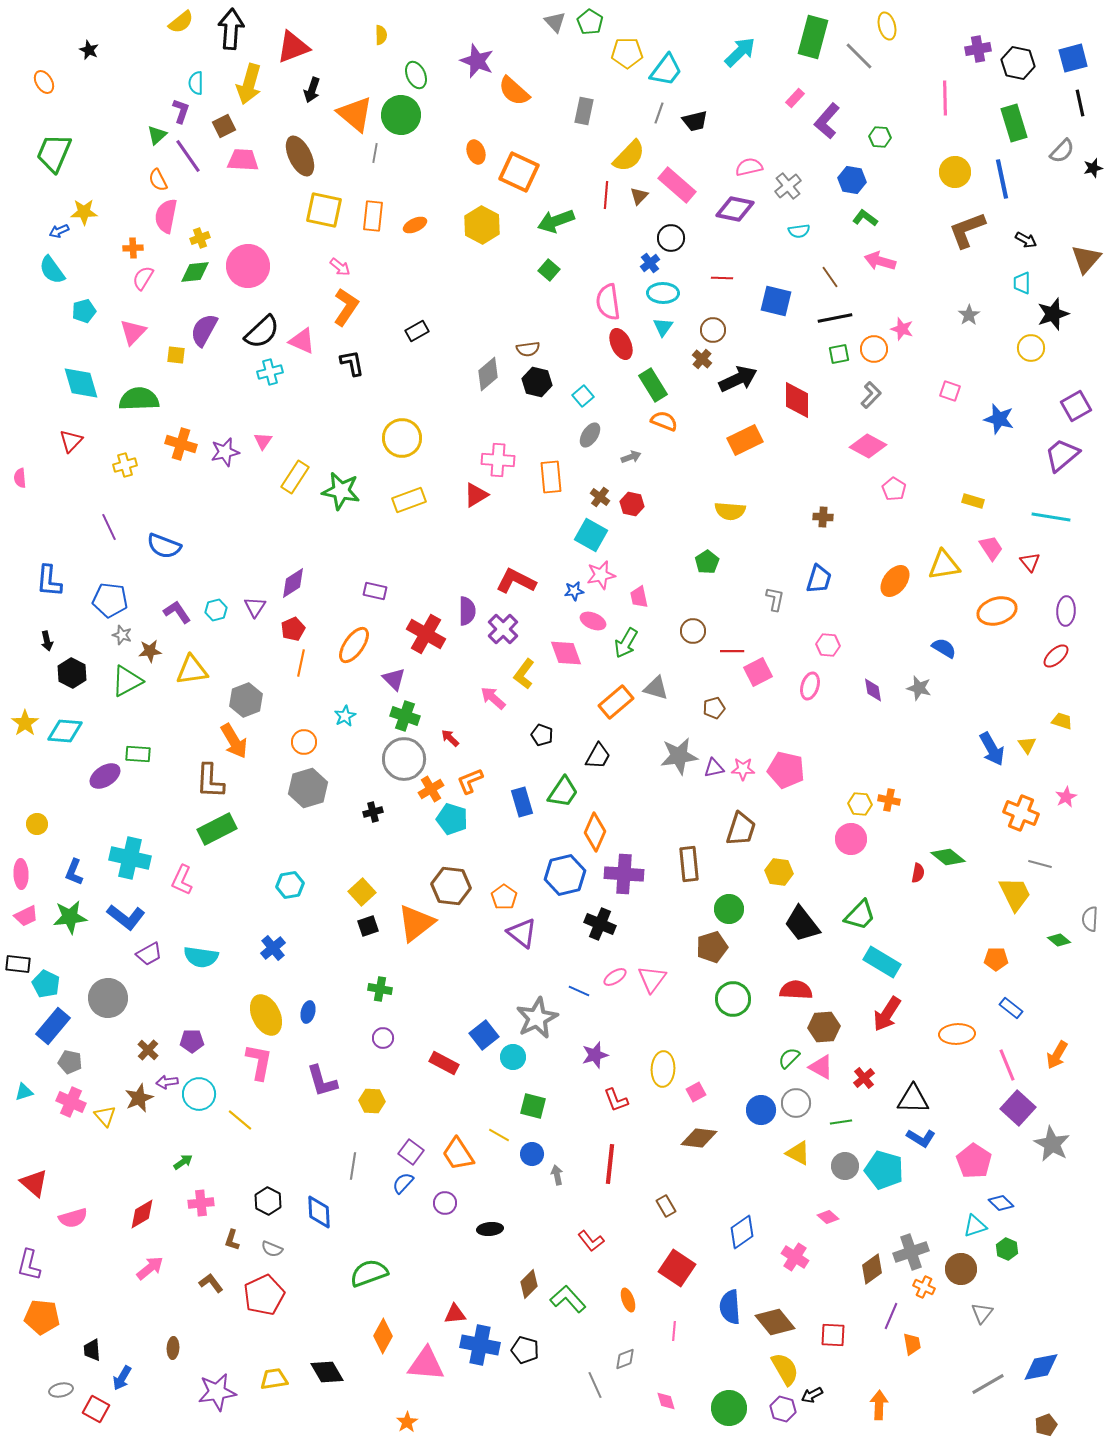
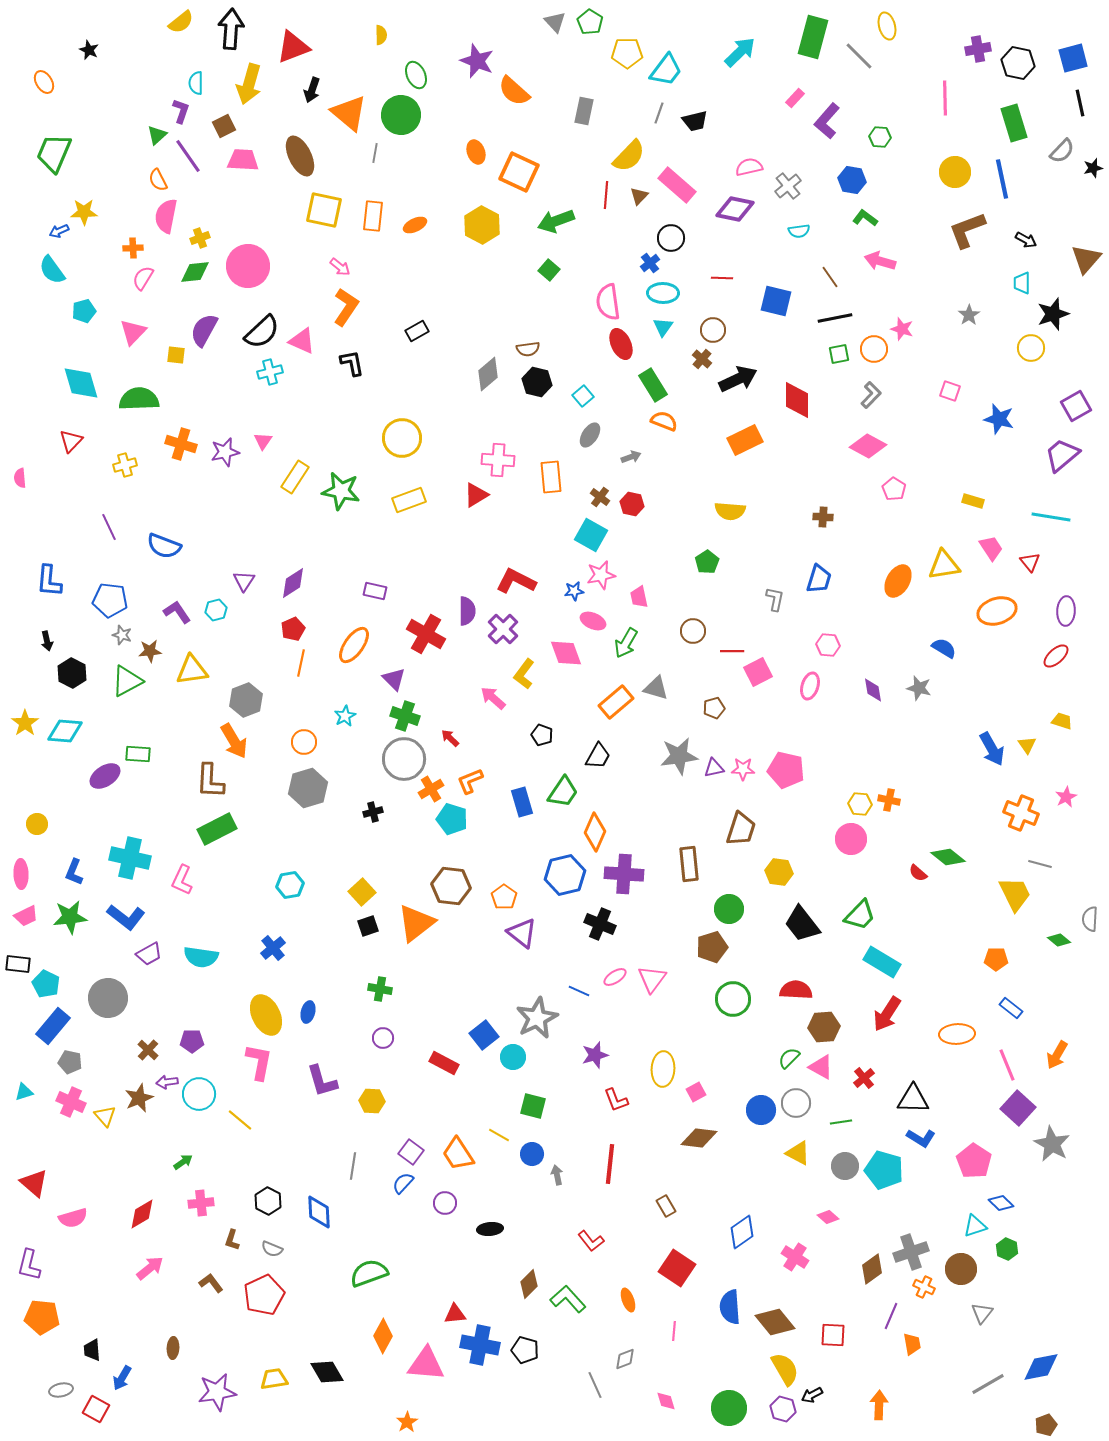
orange triangle at (355, 114): moved 6 px left, 1 px up
orange ellipse at (895, 581): moved 3 px right; rotated 8 degrees counterclockwise
purple triangle at (255, 607): moved 11 px left, 26 px up
red semicircle at (918, 873): rotated 120 degrees clockwise
